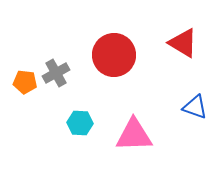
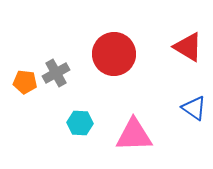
red triangle: moved 5 px right, 4 px down
red circle: moved 1 px up
blue triangle: moved 1 px left, 1 px down; rotated 16 degrees clockwise
